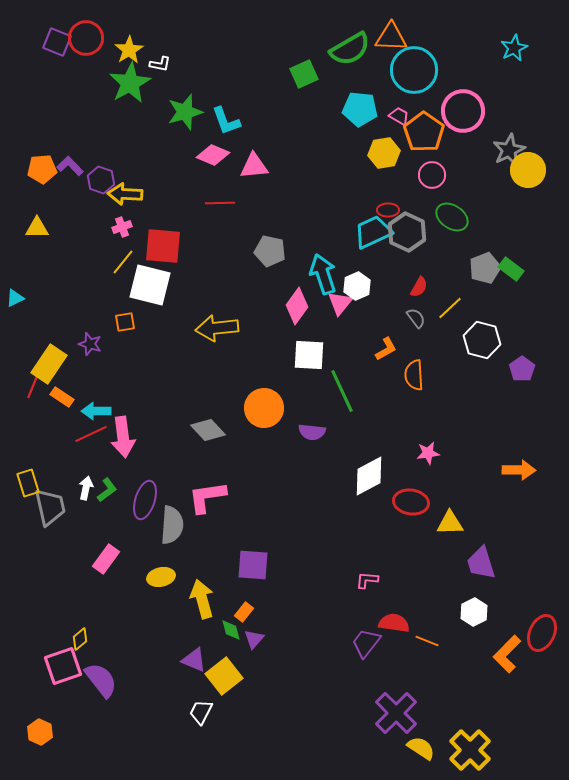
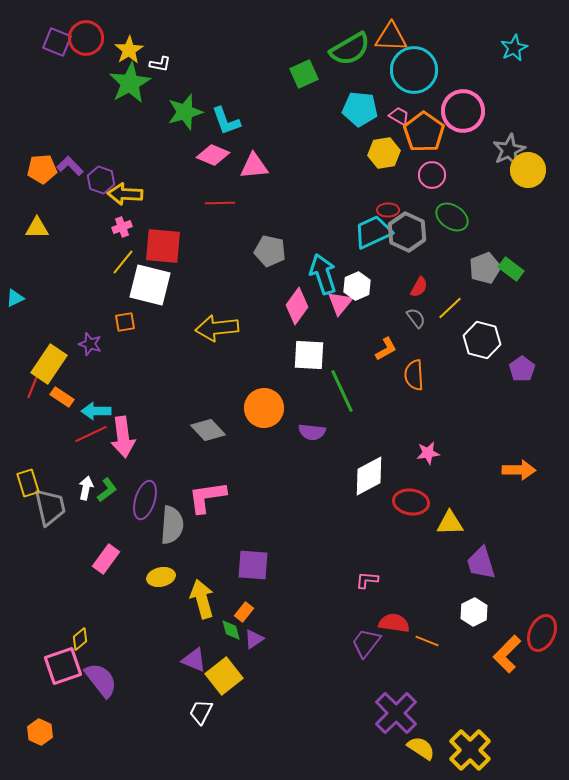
purple triangle at (254, 639): rotated 15 degrees clockwise
